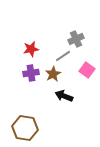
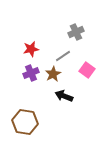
gray cross: moved 7 px up
purple cross: rotated 14 degrees counterclockwise
brown hexagon: moved 6 px up
